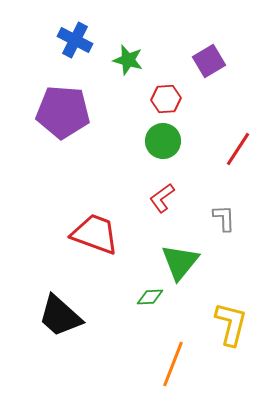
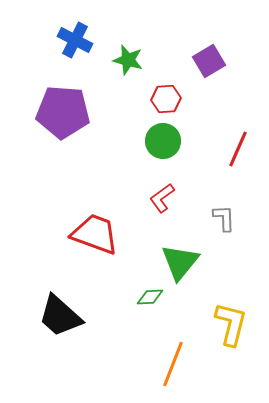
red line: rotated 9 degrees counterclockwise
